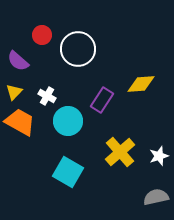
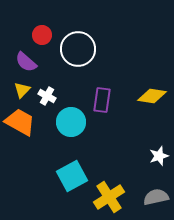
purple semicircle: moved 8 px right, 1 px down
yellow diamond: moved 11 px right, 12 px down; rotated 12 degrees clockwise
yellow triangle: moved 8 px right, 2 px up
purple rectangle: rotated 25 degrees counterclockwise
cyan circle: moved 3 px right, 1 px down
yellow cross: moved 11 px left, 45 px down; rotated 8 degrees clockwise
cyan square: moved 4 px right, 4 px down; rotated 32 degrees clockwise
